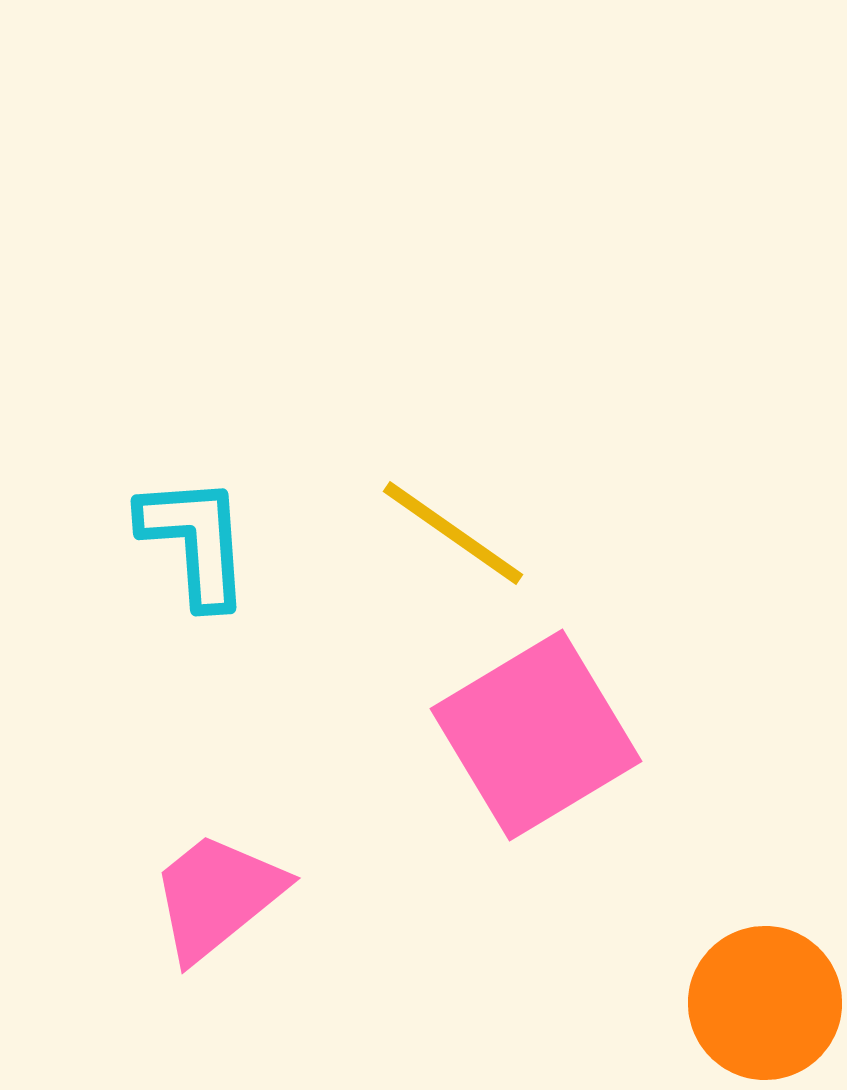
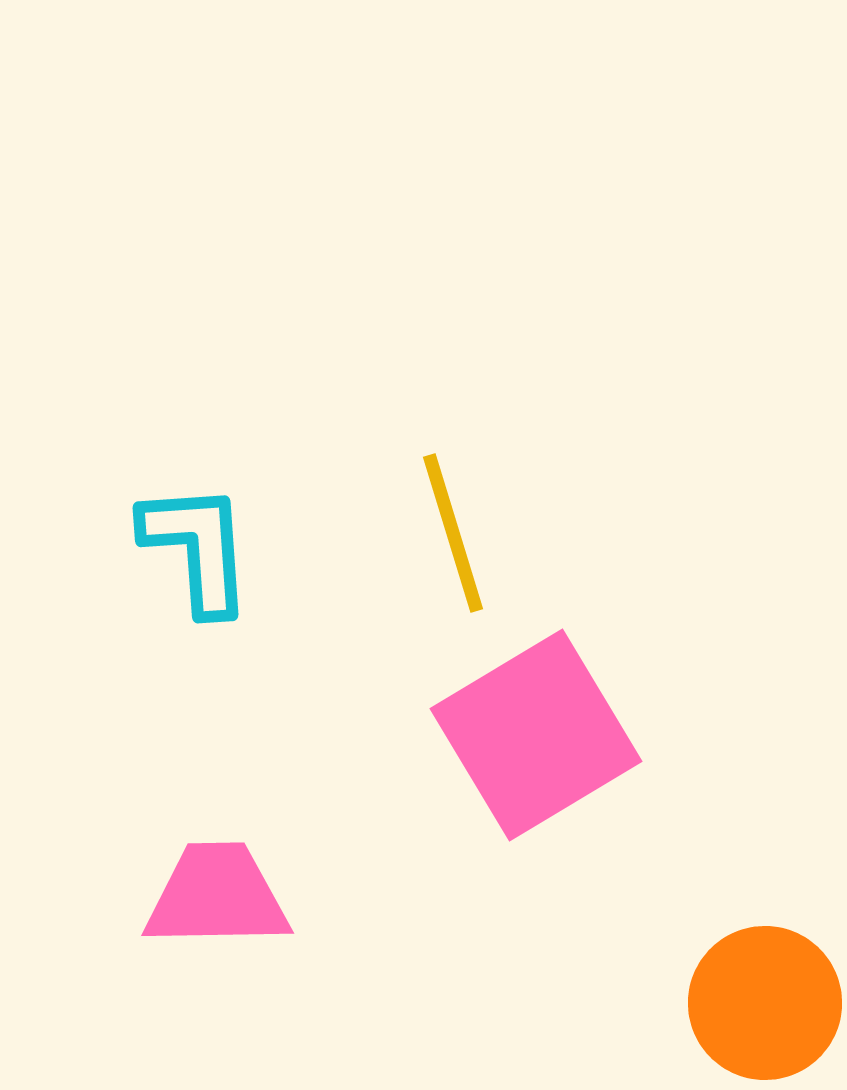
yellow line: rotated 38 degrees clockwise
cyan L-shape: moved 2 px right, 7 px down
pink trapezoid: rotated 38 degrees clockwise
